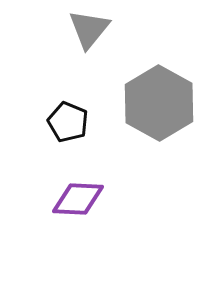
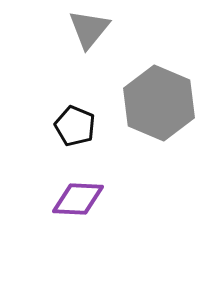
gray hexagon: rotated 6 degrees counterclockwise
black pentagon: moved 7 px right, 4 px down
